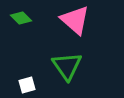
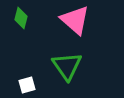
green diamond: rotated 60 degrees clockwise
